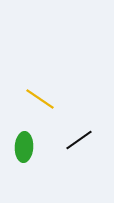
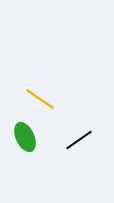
green ellipse: moved 1 px right, 10 px up; rotated 28 degrees counterclockwise
